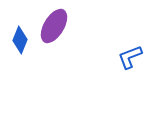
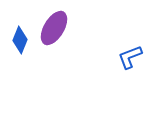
purple ellipse: moved 2 px down
